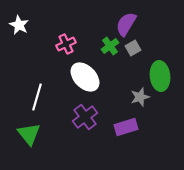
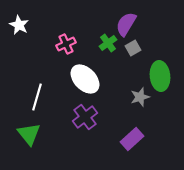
green cross: moved 2 px left, 3 px up
white ellipse: moved 2 px down
purple rectangle: moved 6 px right, 12 px down; rotated 25 degrees counterclockwise
